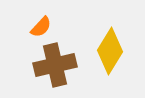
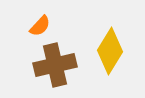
orange semicircle: moved 1 px left, 1 px up
